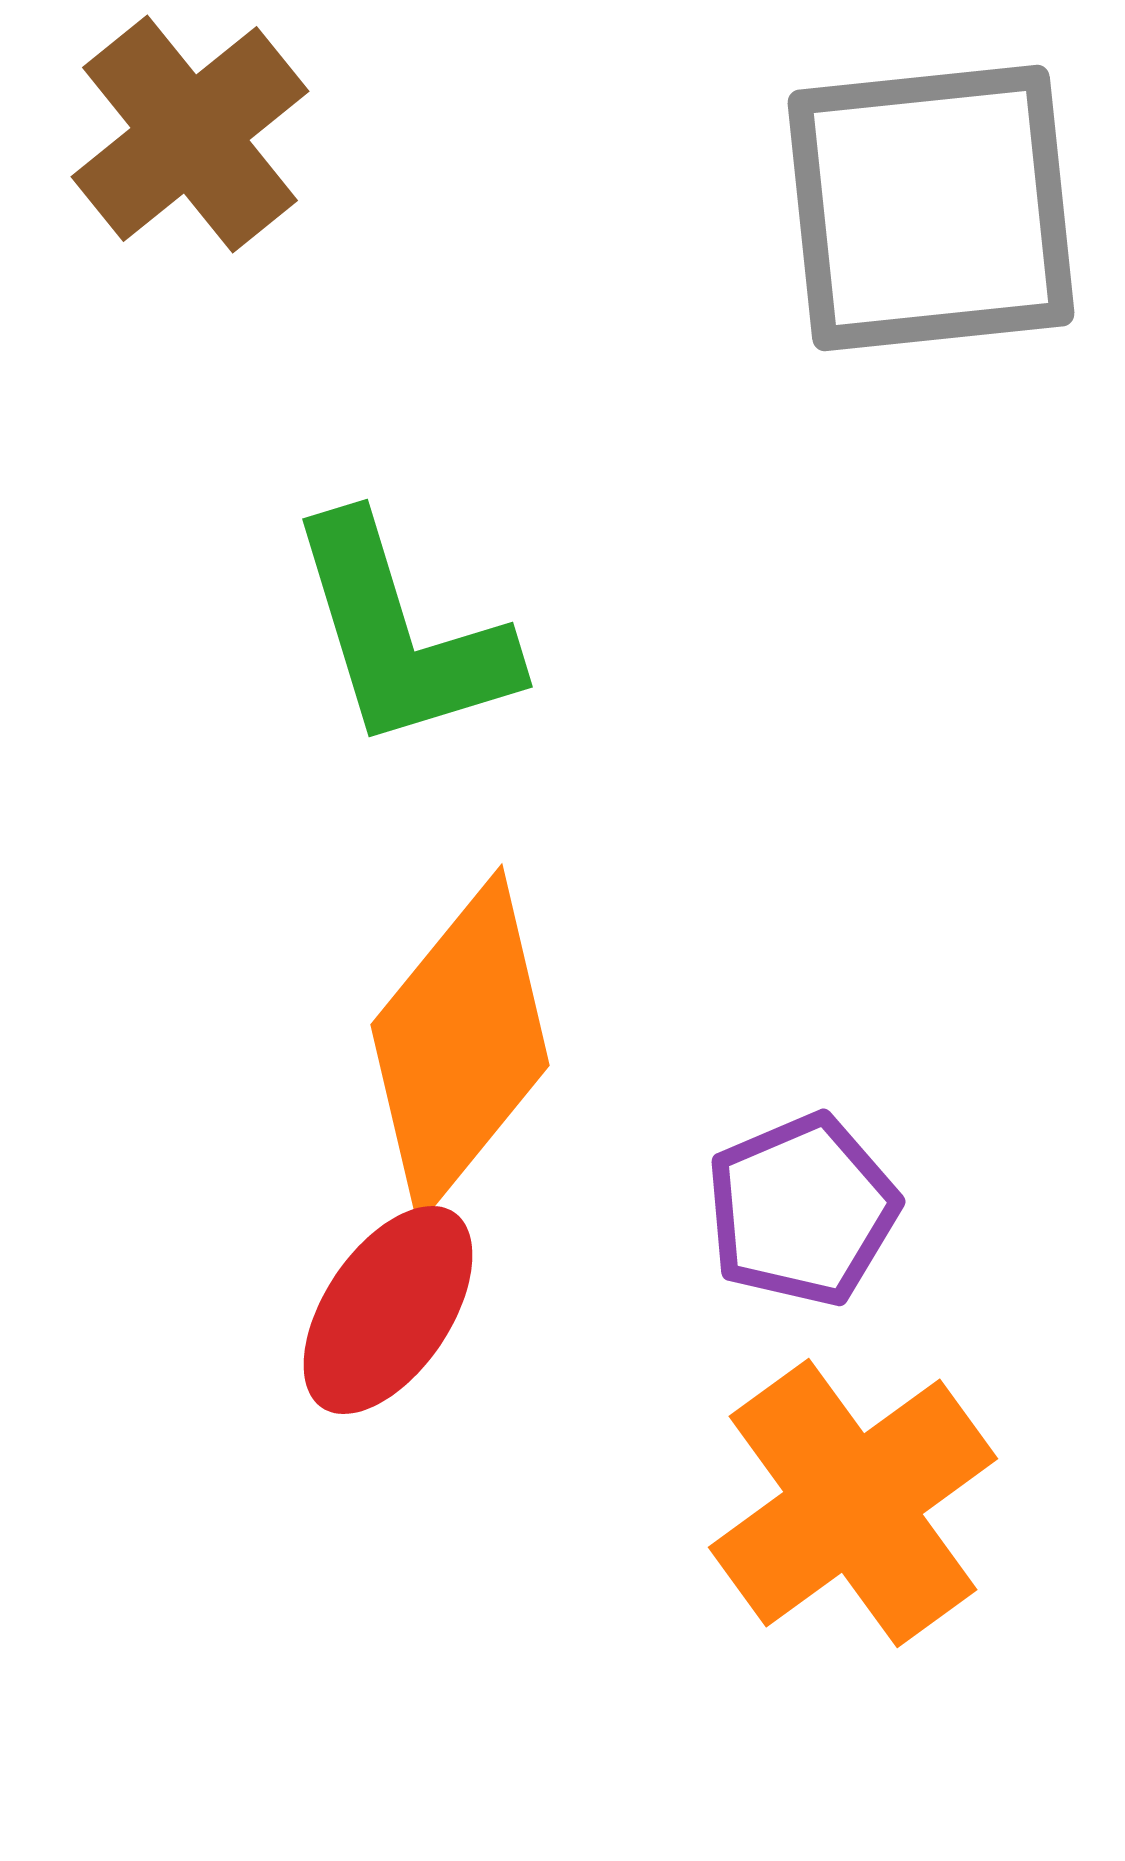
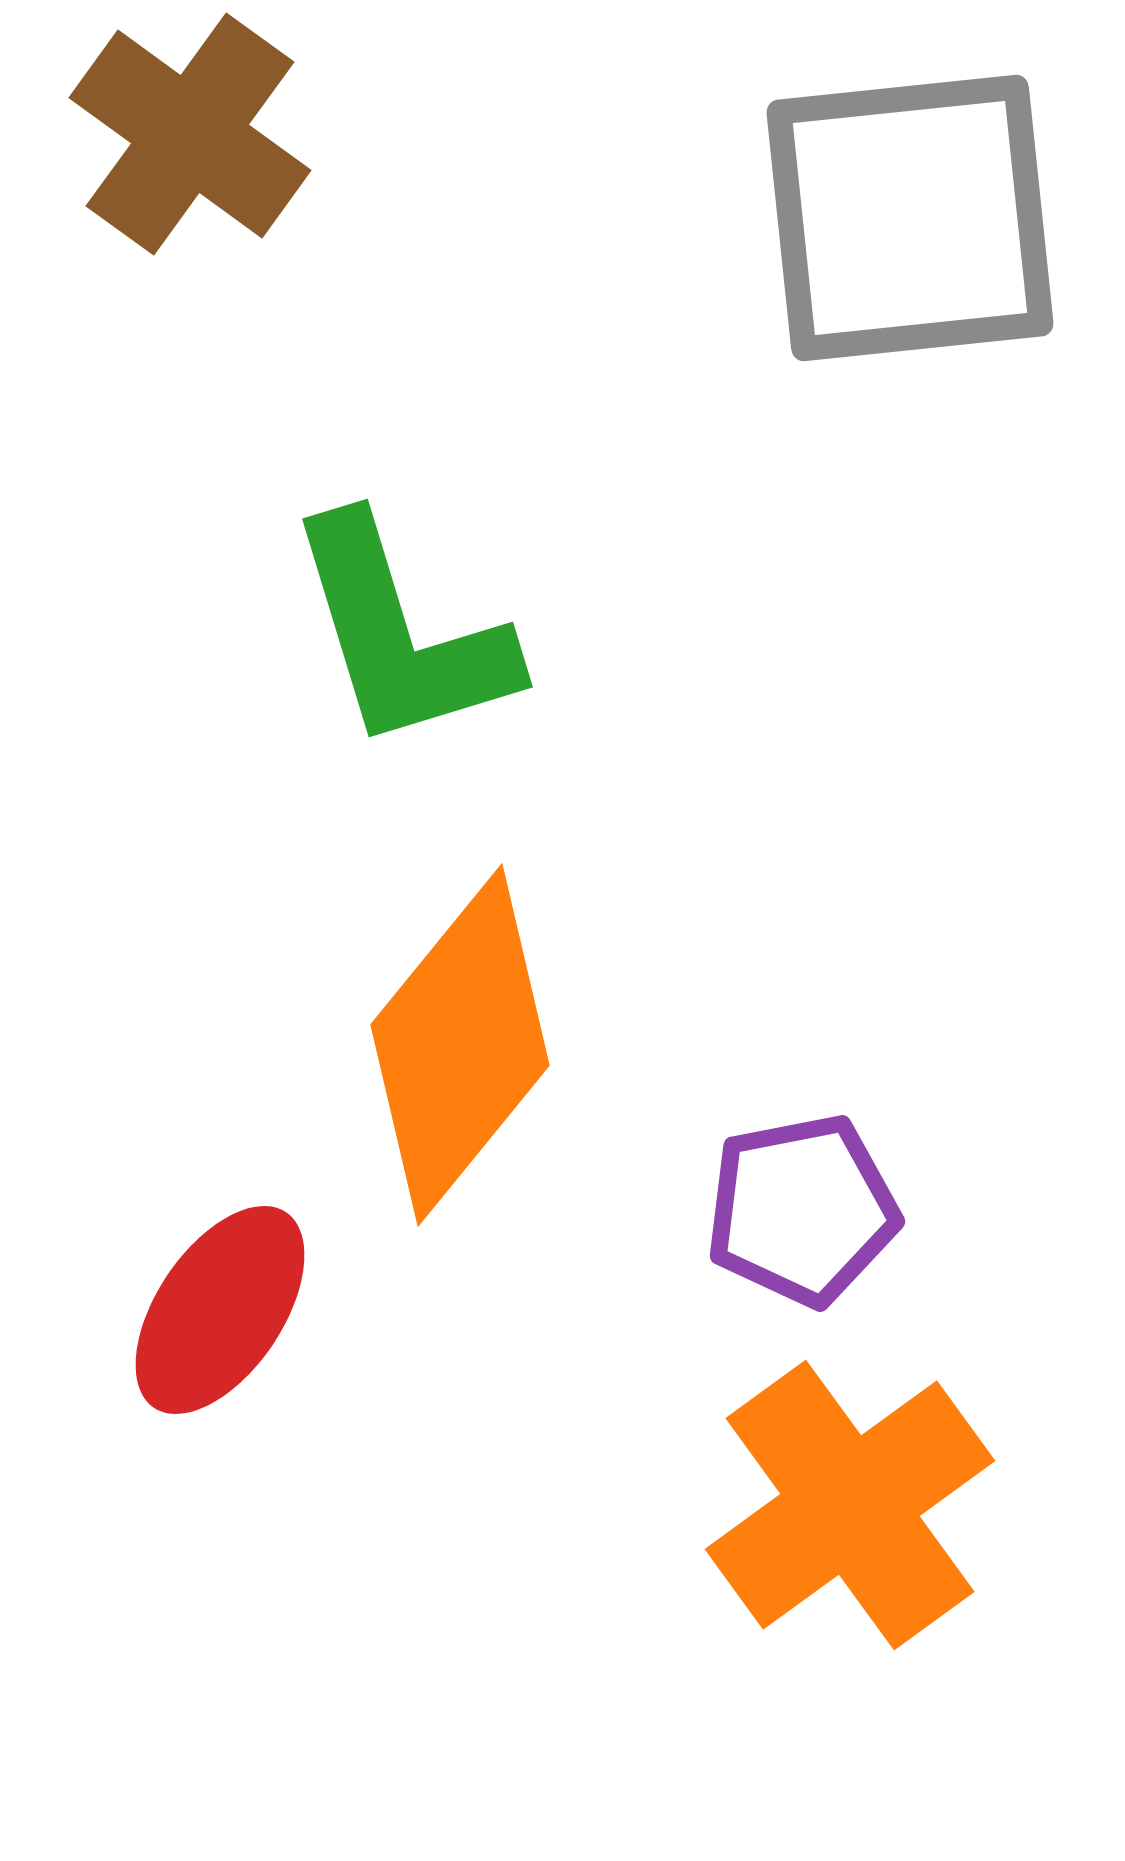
brown cross: rotated 15 degrees counterclockwise
gray square: moved 21 px left, 10 px down
purple pentagon: rotated 12 degrees clockwise
red ellipse: moved 168 px left
orange cross: moved 3 px left, 2 px down
